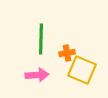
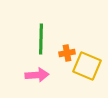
yellow square: moved 5 px right, 4 px up
